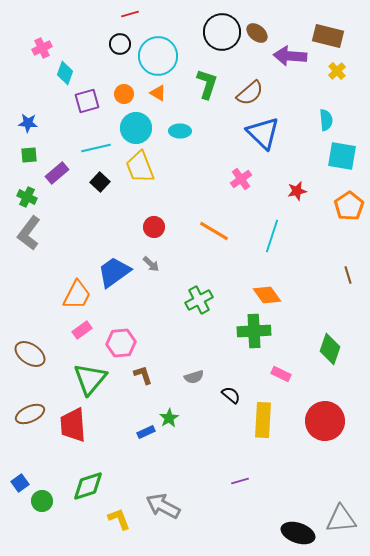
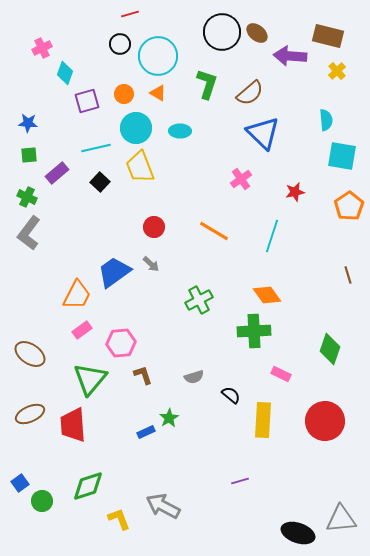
red star at (297, 191): moved 2 px left, 1 px down
